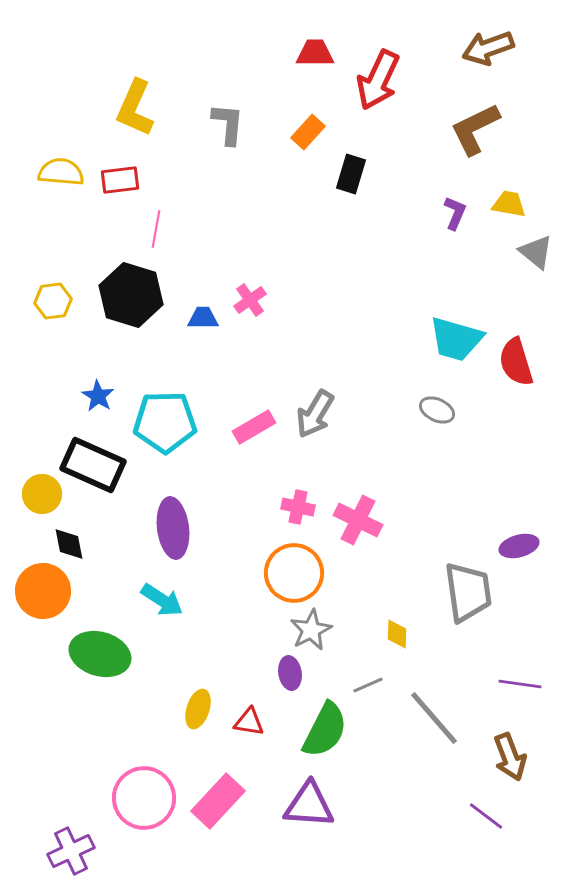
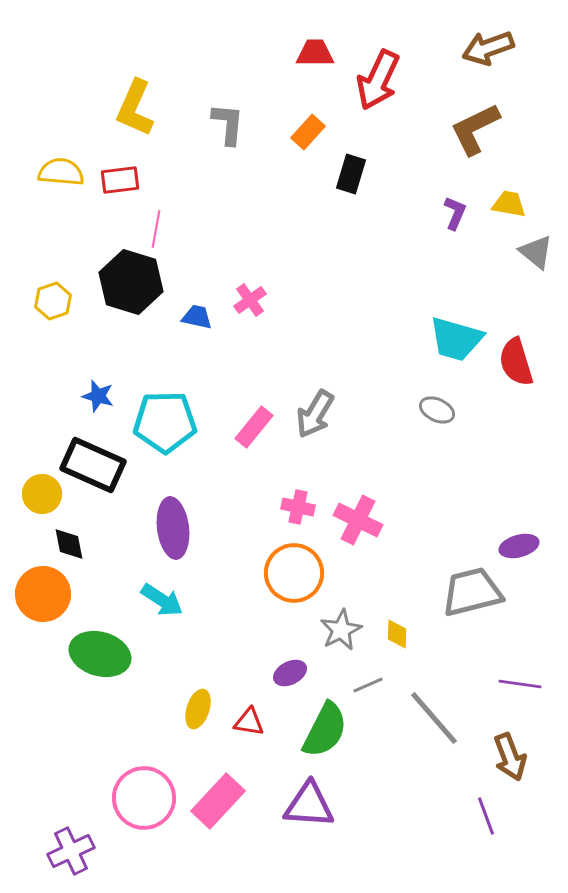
black hexagon at (131, 295): moved 13 px up
yellow hexagon at (53, 301): rotated 12 degrees counterclockwise
blue trapezoid at (203, 318): moved 6 px left, 1 px up; rotated 12 degrees clockwise
blue star at (98, 396): rotated 16 degrees counterclockwise
pink rectangle at (254, 427): rotated 21 degrees counterclockwise
orange circle at (43, 591): moved 3 px down
gray trapezoid at (468, 592): moved 4 px right; rotated 96 degrees counterclockwise
gray star at (311, 630): moved 30 px right
purple ellipse at (290, 673): rotated 72 degrees clockwise
purple line at (486, 816): rotated 33 degrees clockwise
